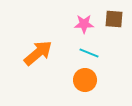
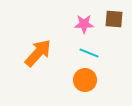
orange arrow: rotated 8 degrees counterclockwise
